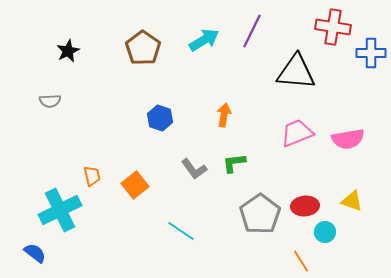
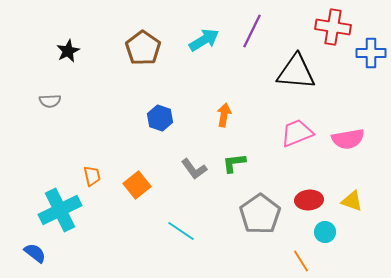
orange square: moved 2 px right
red ellipse: moved 4 px right, 6 px up
